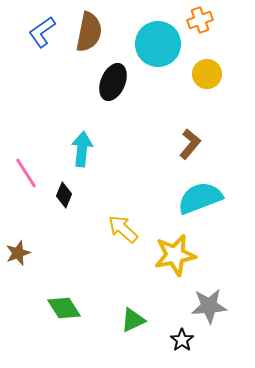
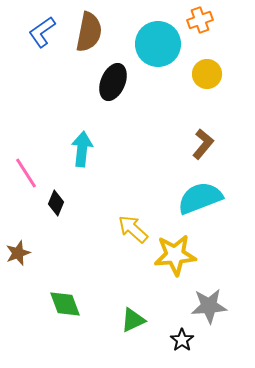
brown L-shape: moved 13 px right
black diamond: moved 8 px left, 8 px down
yellow arrow: moved 10 px right
yellow star: rotated 6 degrees clockwise
green diamond: moved 1 px right, 4 px up; rotated 12 degrees clockwise
